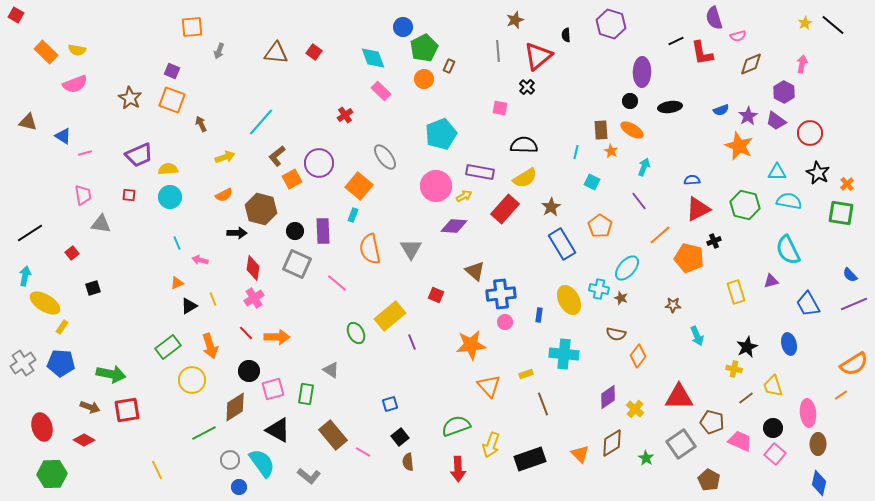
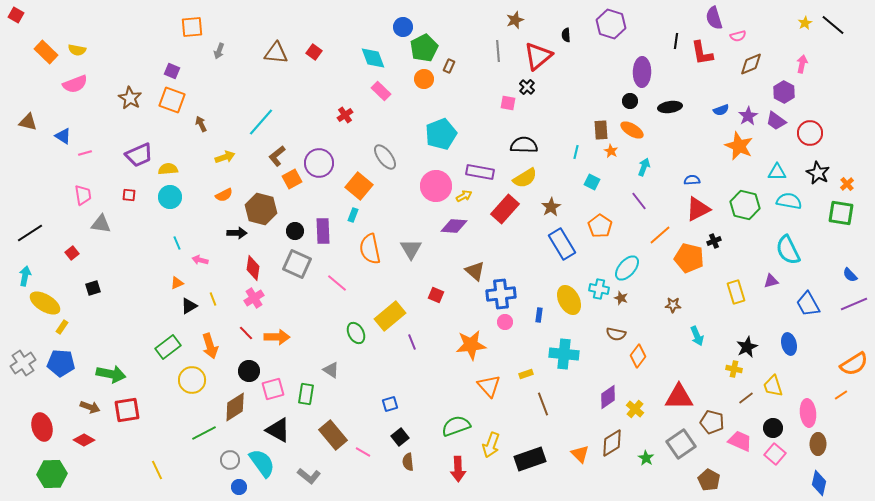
black line at (676, 41): rotated 56 degrees counterclockwise
pink square at (500, 108): moved 8 px right, 5 px up
